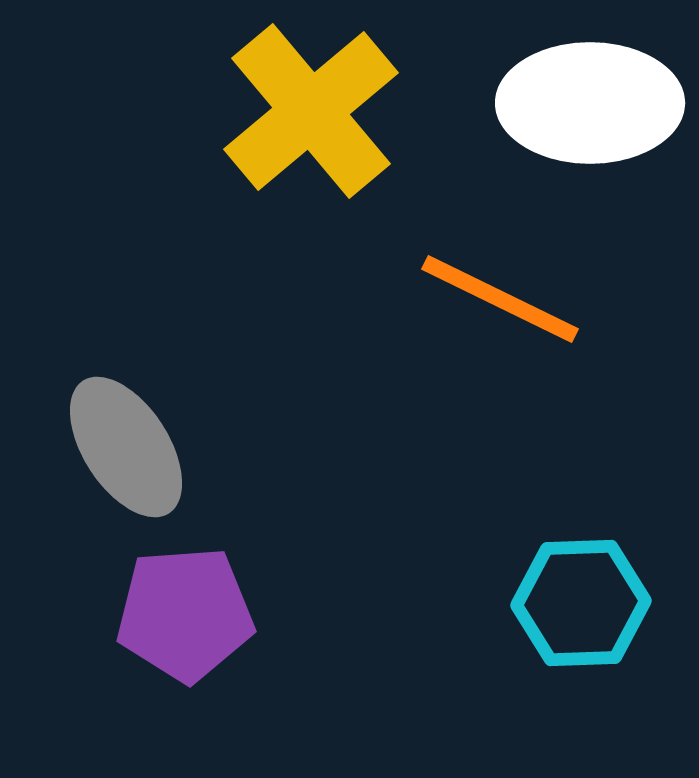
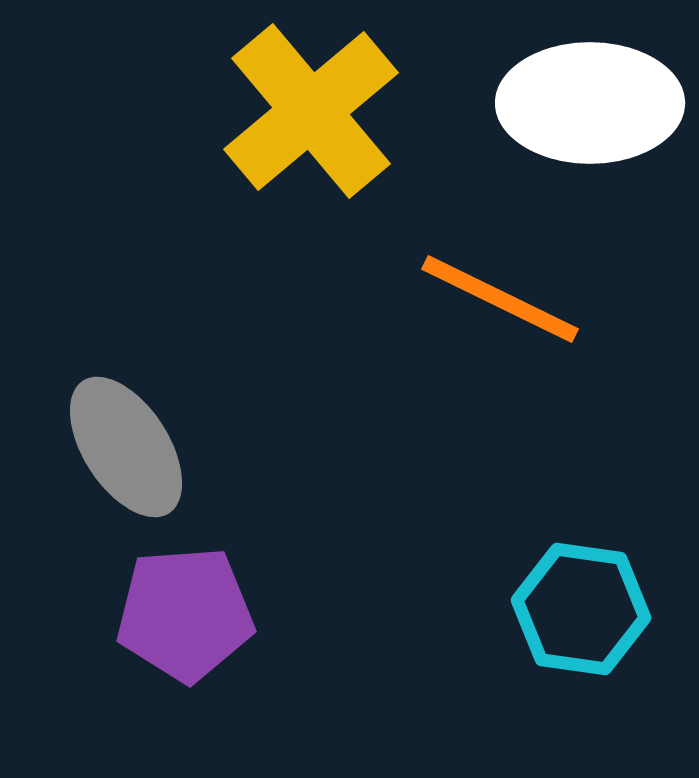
cyan hexagon: moved 6 px down; rotated 10 degrees clockwise
